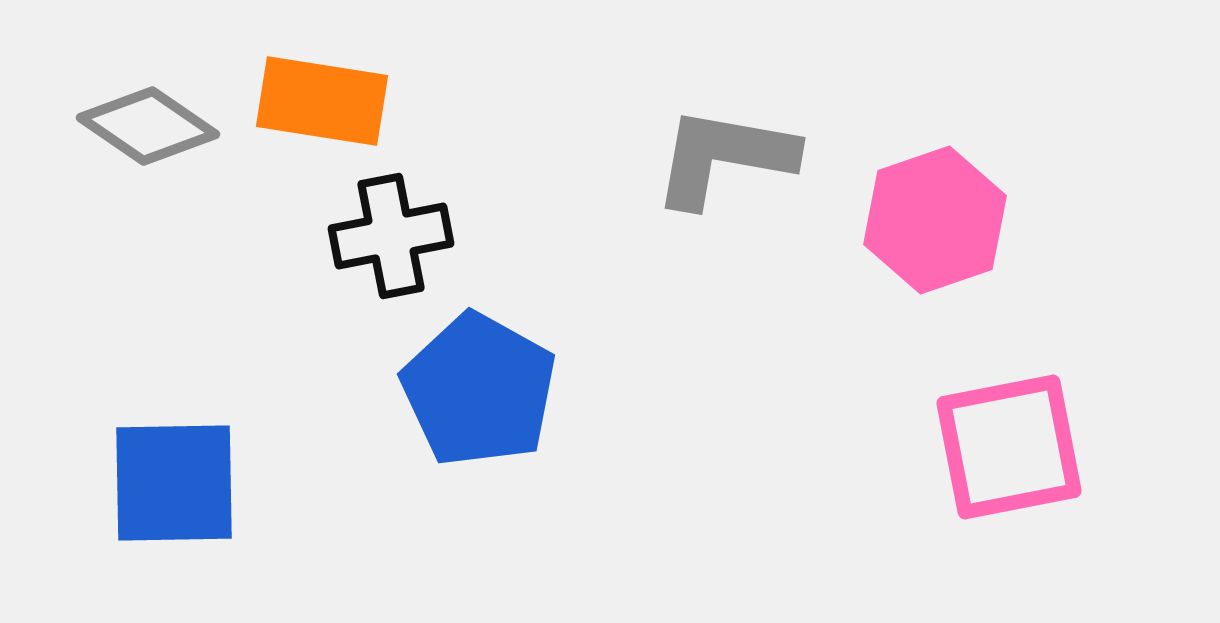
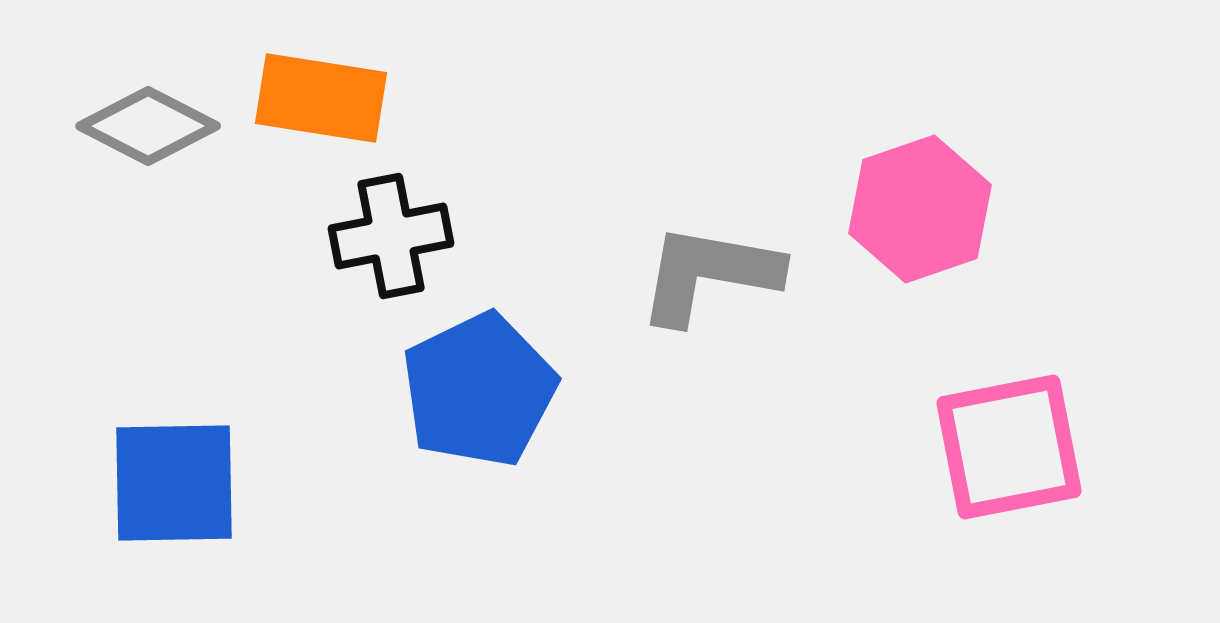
orange rectangle: moved 1 px left, 3 px up
gray diamond: rotated 7 degrees counterclockwise
gray L-shape: moved 15 px left, 117 px down
pink hexagon: moved 15 px left, 11 px up
blue pentagon: rotated 17 degrees clockwise
